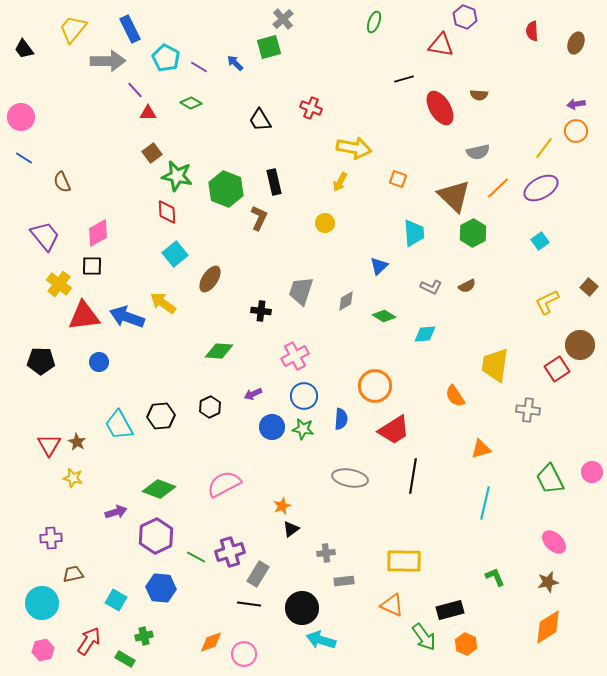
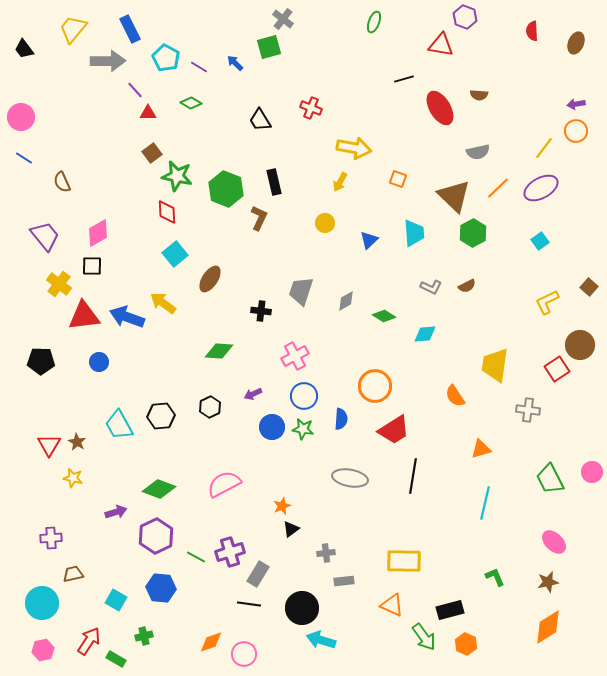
gray cross at (283, 19): rotated 10 degrees counterclockwise
blue triangle at (379, 266): moved 10 px left, 26 px up
green rectangle at (125, 659): moved 9 px left
